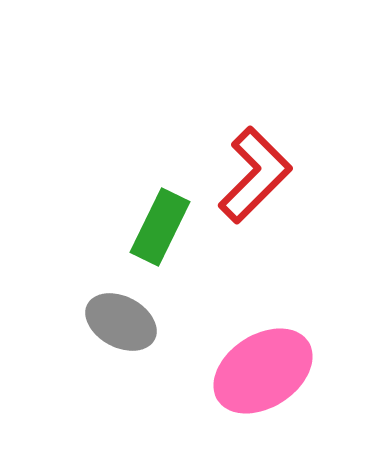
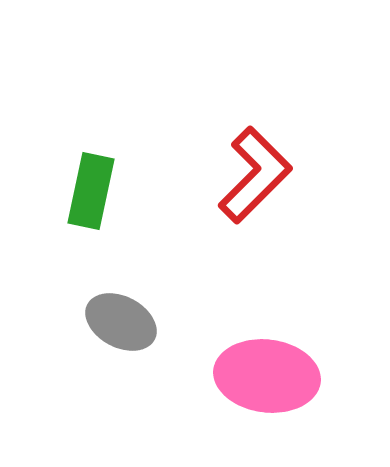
green rectangle: moved 69 px left, 36 px up; rotated 14 degrees counterclockwise
pink ellipse: moved 4 px right, 5 px down; rotated 40 degrees clockwise
